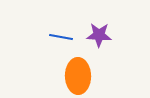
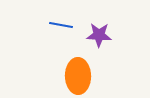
blue line: moved 12 px up
